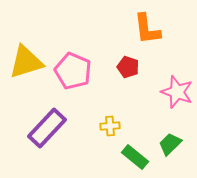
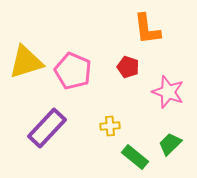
pink star: moved 9 px left
